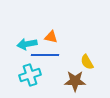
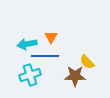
orange triangle: rotated 48 degrees clockwise
blue line: moved 1 px down
yellow semicircle: rotated 14 degrees counterclockwise
brown star: moved 5 px up
